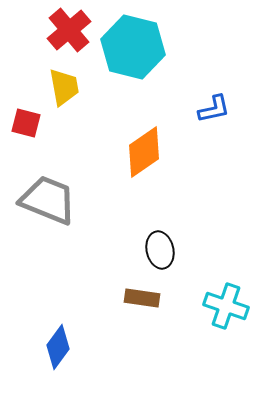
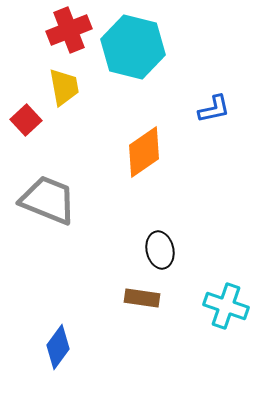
red cross: rotated 18 degrees clockwise
red square: moved 3 px up; rotated 32 degrees clockwise
